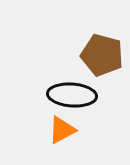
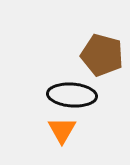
orange triangle: rotated 32 degrees counterclockwise
